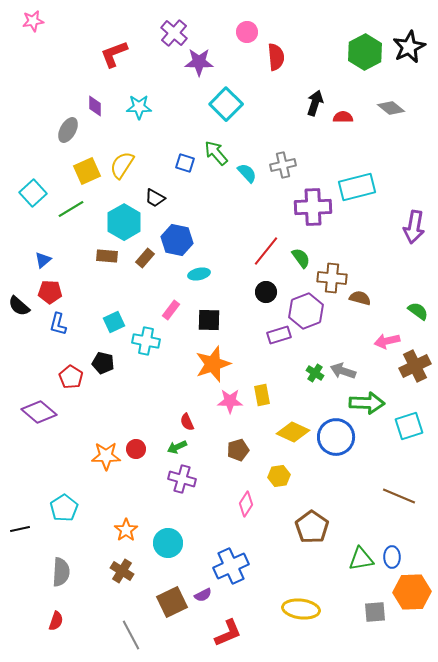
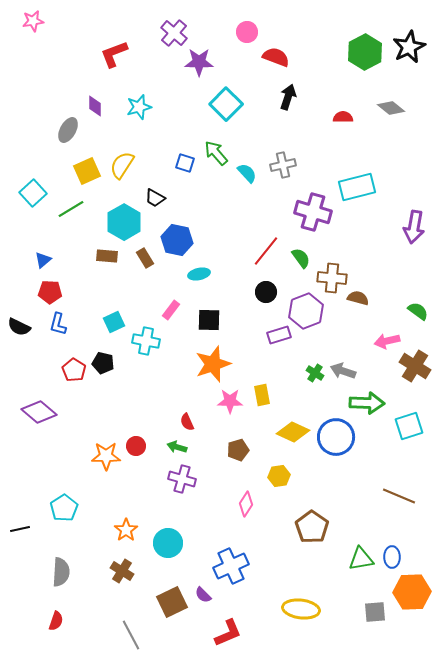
red semicircle at (276, 57): rotated 64 degrees counterclockwise
black arrow at (315, 103): moved 27 px left, 6 px up
cyan star at (139, 107): rotated 15 degrees counterclockwise
purple cross at (313, 207): moved 5 px down; rotated 18 degrees clockwise
brown rectangle at (145, 258): rotated 72 degrees counterclockwise
brown semicircle at (360, 298): moved 2 px left
black semicircle at (19, 306): moved 21 px down; rotated 15 degrees counterclockwise
brown cross at (415, 366): rotated 32 degrees counterclockwise
red pentagon at (71, 377): moved 3 px right, 7 px up
green arrow at (177, 447): rotated 42 degrees clockwise
red circle at (136, 449): moved 3 px up
purple semicircle at (203, 595): rotated 72 degrees clockwise
